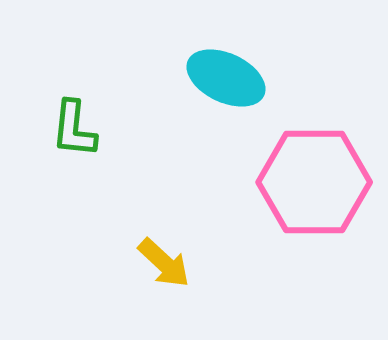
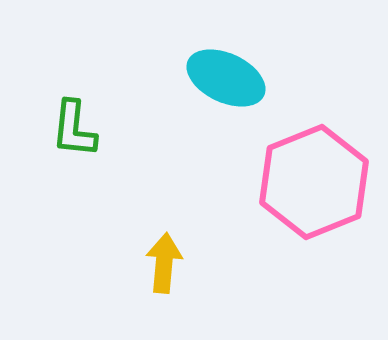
pink hexagon: rotated 22 degrees counterclockwise
yellow arrow: rotated 128 degrees counterclockwise
